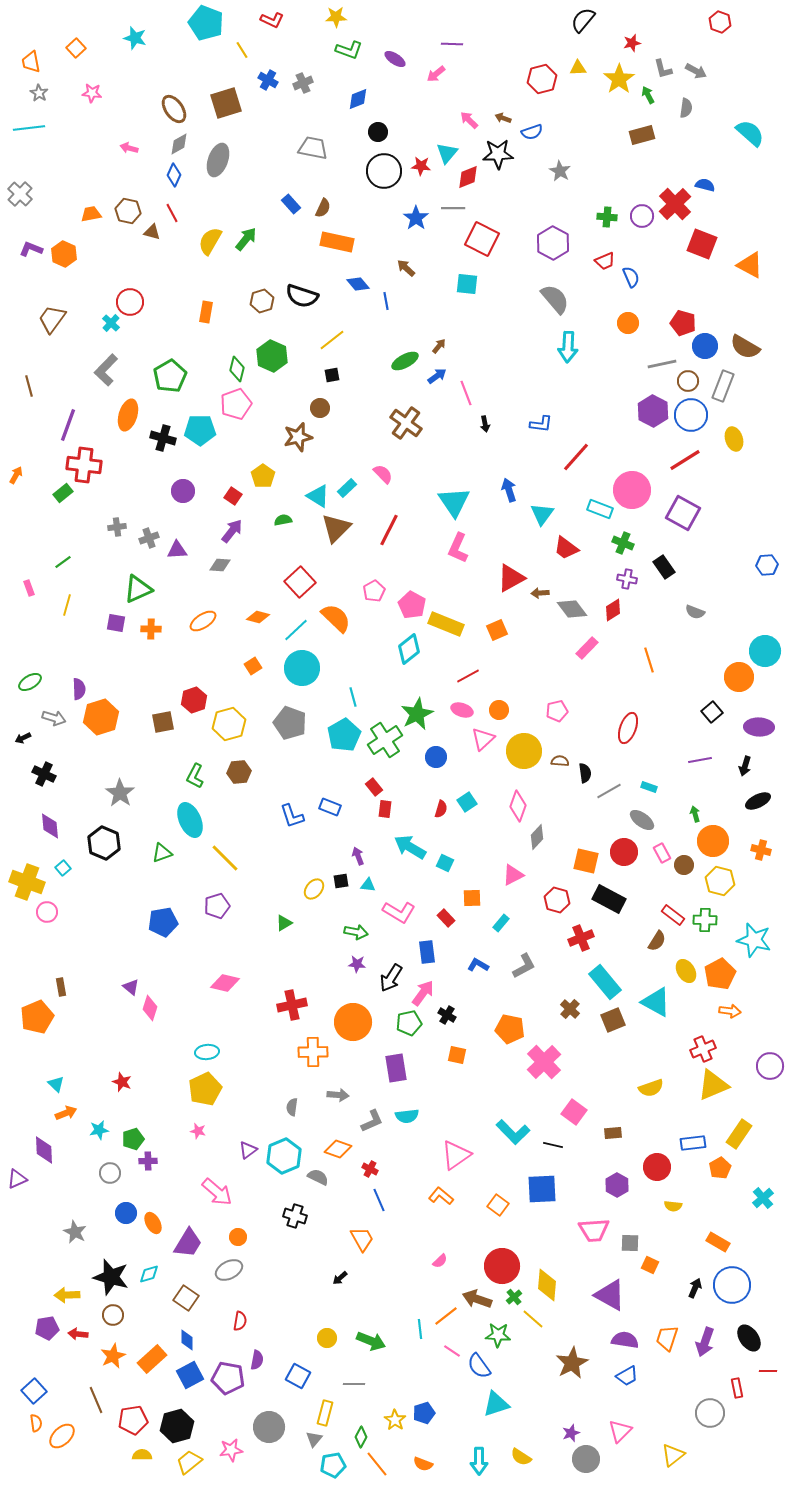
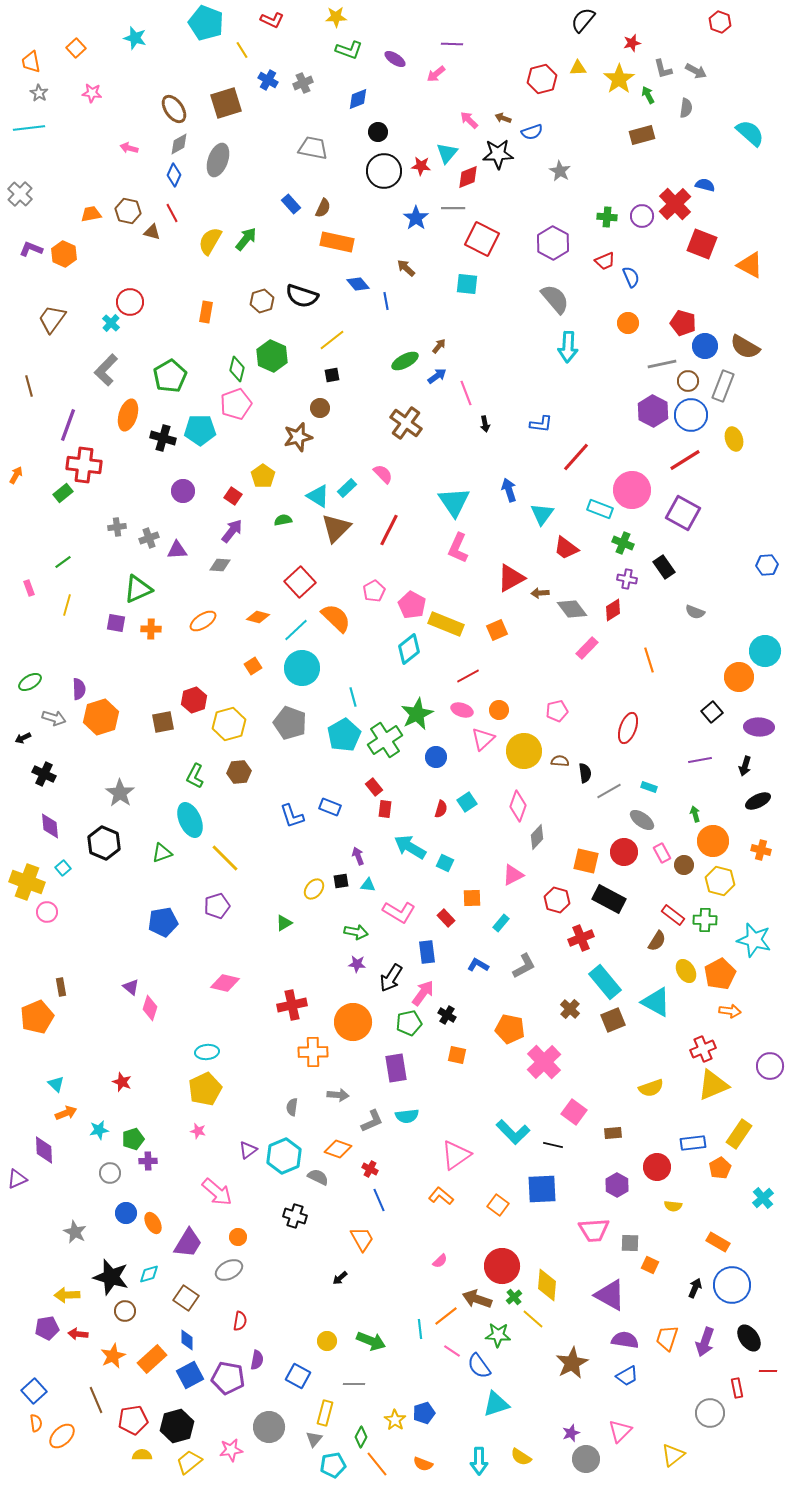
brown circle at (113, 1315): moved 12 px right, 4 px up
yellow circle at (327, 1338): moved 3 px down
